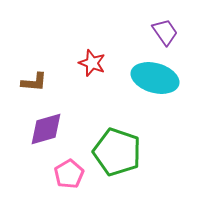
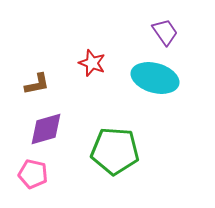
brown L-shape: moved 3 px right, 2 px down; rotated 16 degrees counterclockwise
green pentagon: moved 2 px left, 1 px up; rotated 15 degrees counterclockwise
pink pentagon: moved 36 px left; rotated 28 degrees counterclockwise
